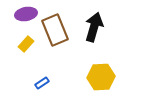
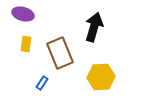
purple ellipse: moved 3 px left; rotated 25 degrees clockwise
brown rectangle: moved 5 px right, 23 px down
yellow rectangle: rotated 35 degrees counterclockwise
blue rectangle: rotated 24 degrees counterclockwise
